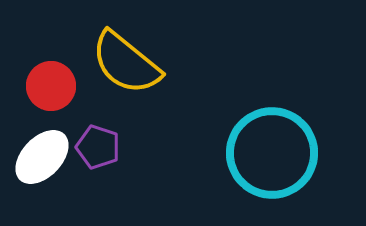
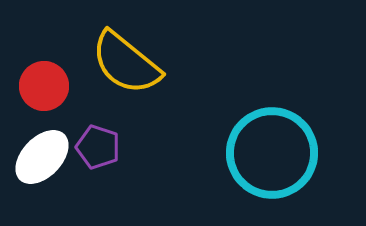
red circle: moved 7 px left
